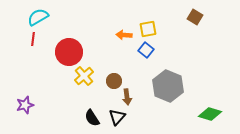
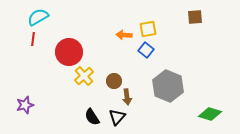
brown square: rotated 35 degrees counterclockwise
black semicircle: moved 1 px up
